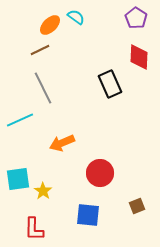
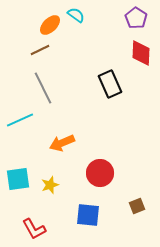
cyan semicircle: moved 2 px up
red diamond: moved 2 px right, 4 px up
yellow star: moved 7 px right, 6 px up; rotated 18 degrees clockwise
red L-shape: rotated 30 degrees counterclockwise
